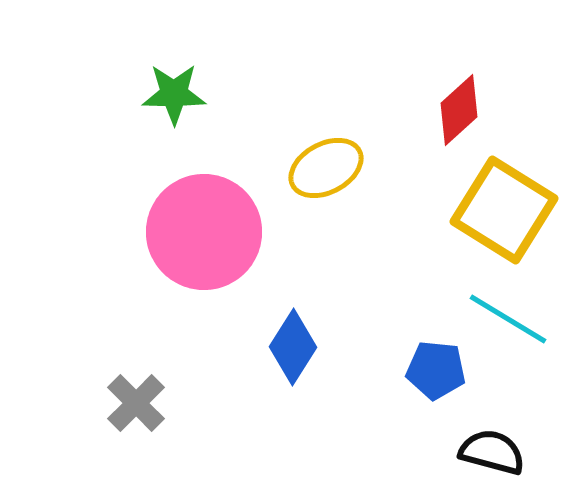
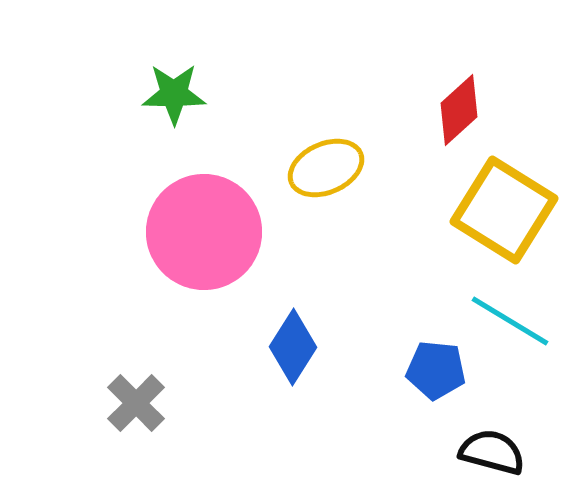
yellow ellipse: rotated 4 degrees clockwise
cyan line: moved 2 px right, 2 px down
